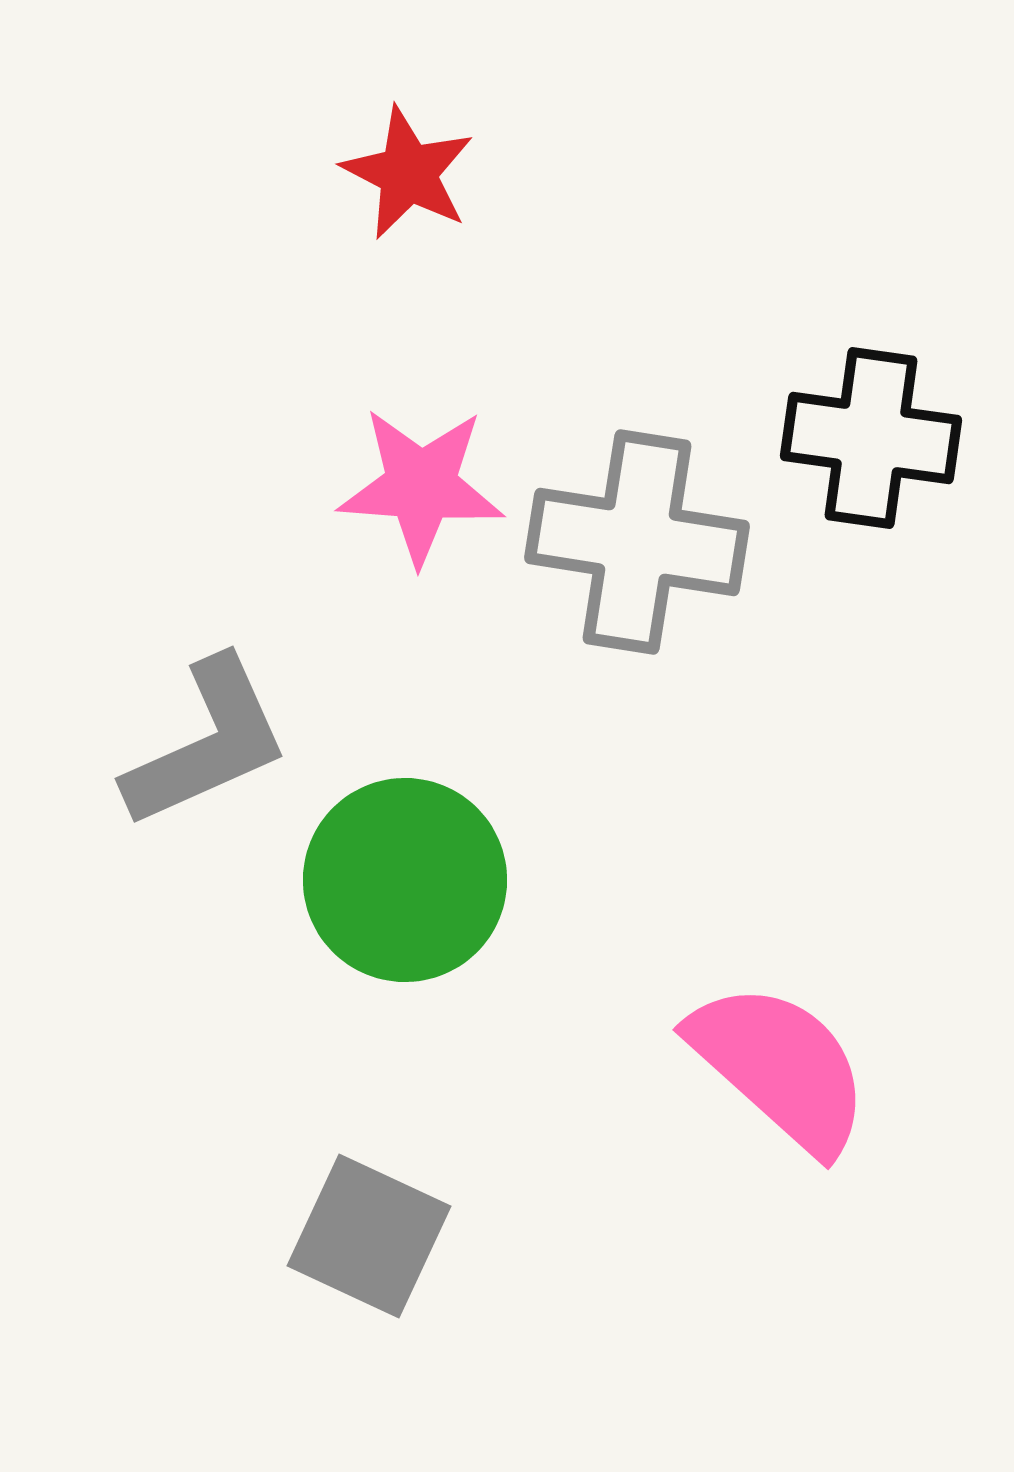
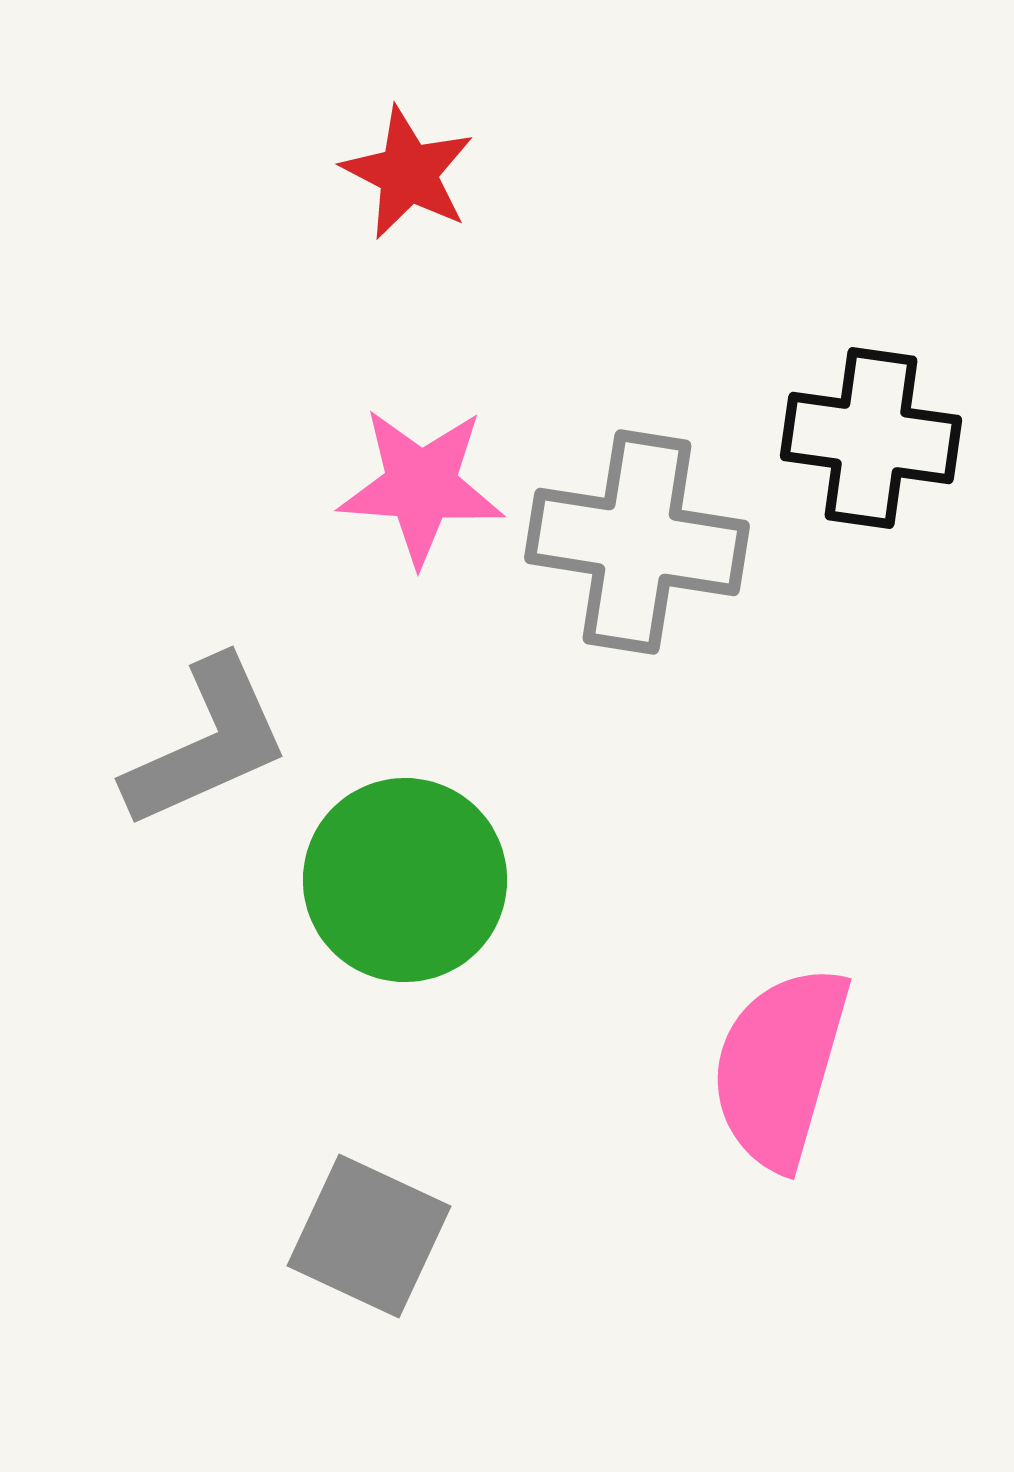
pink semicircle: rotated 116 degrees counterclockwise
